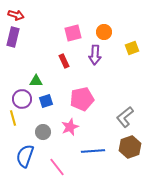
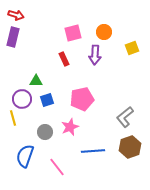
red rectangle: moved 2 px up
blue square: moved 1 px right, 1 px up
gray circle: moved 2 px right
